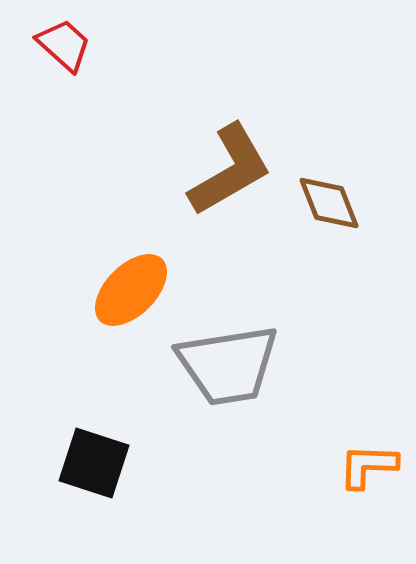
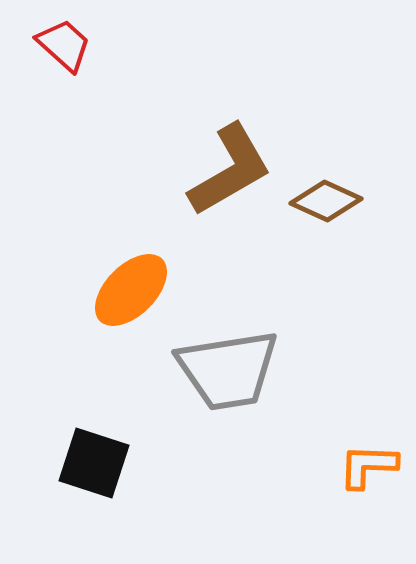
brown diamond: moved 3 px left, 2 px up; rotated 44 degrees counterclockwise
gray trapezoid: moved 5 px down
